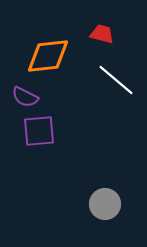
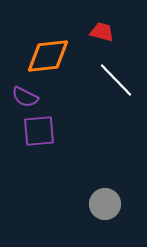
red trapezoid: moved 2 px up
white line: rotated 6 degrees clockwise
